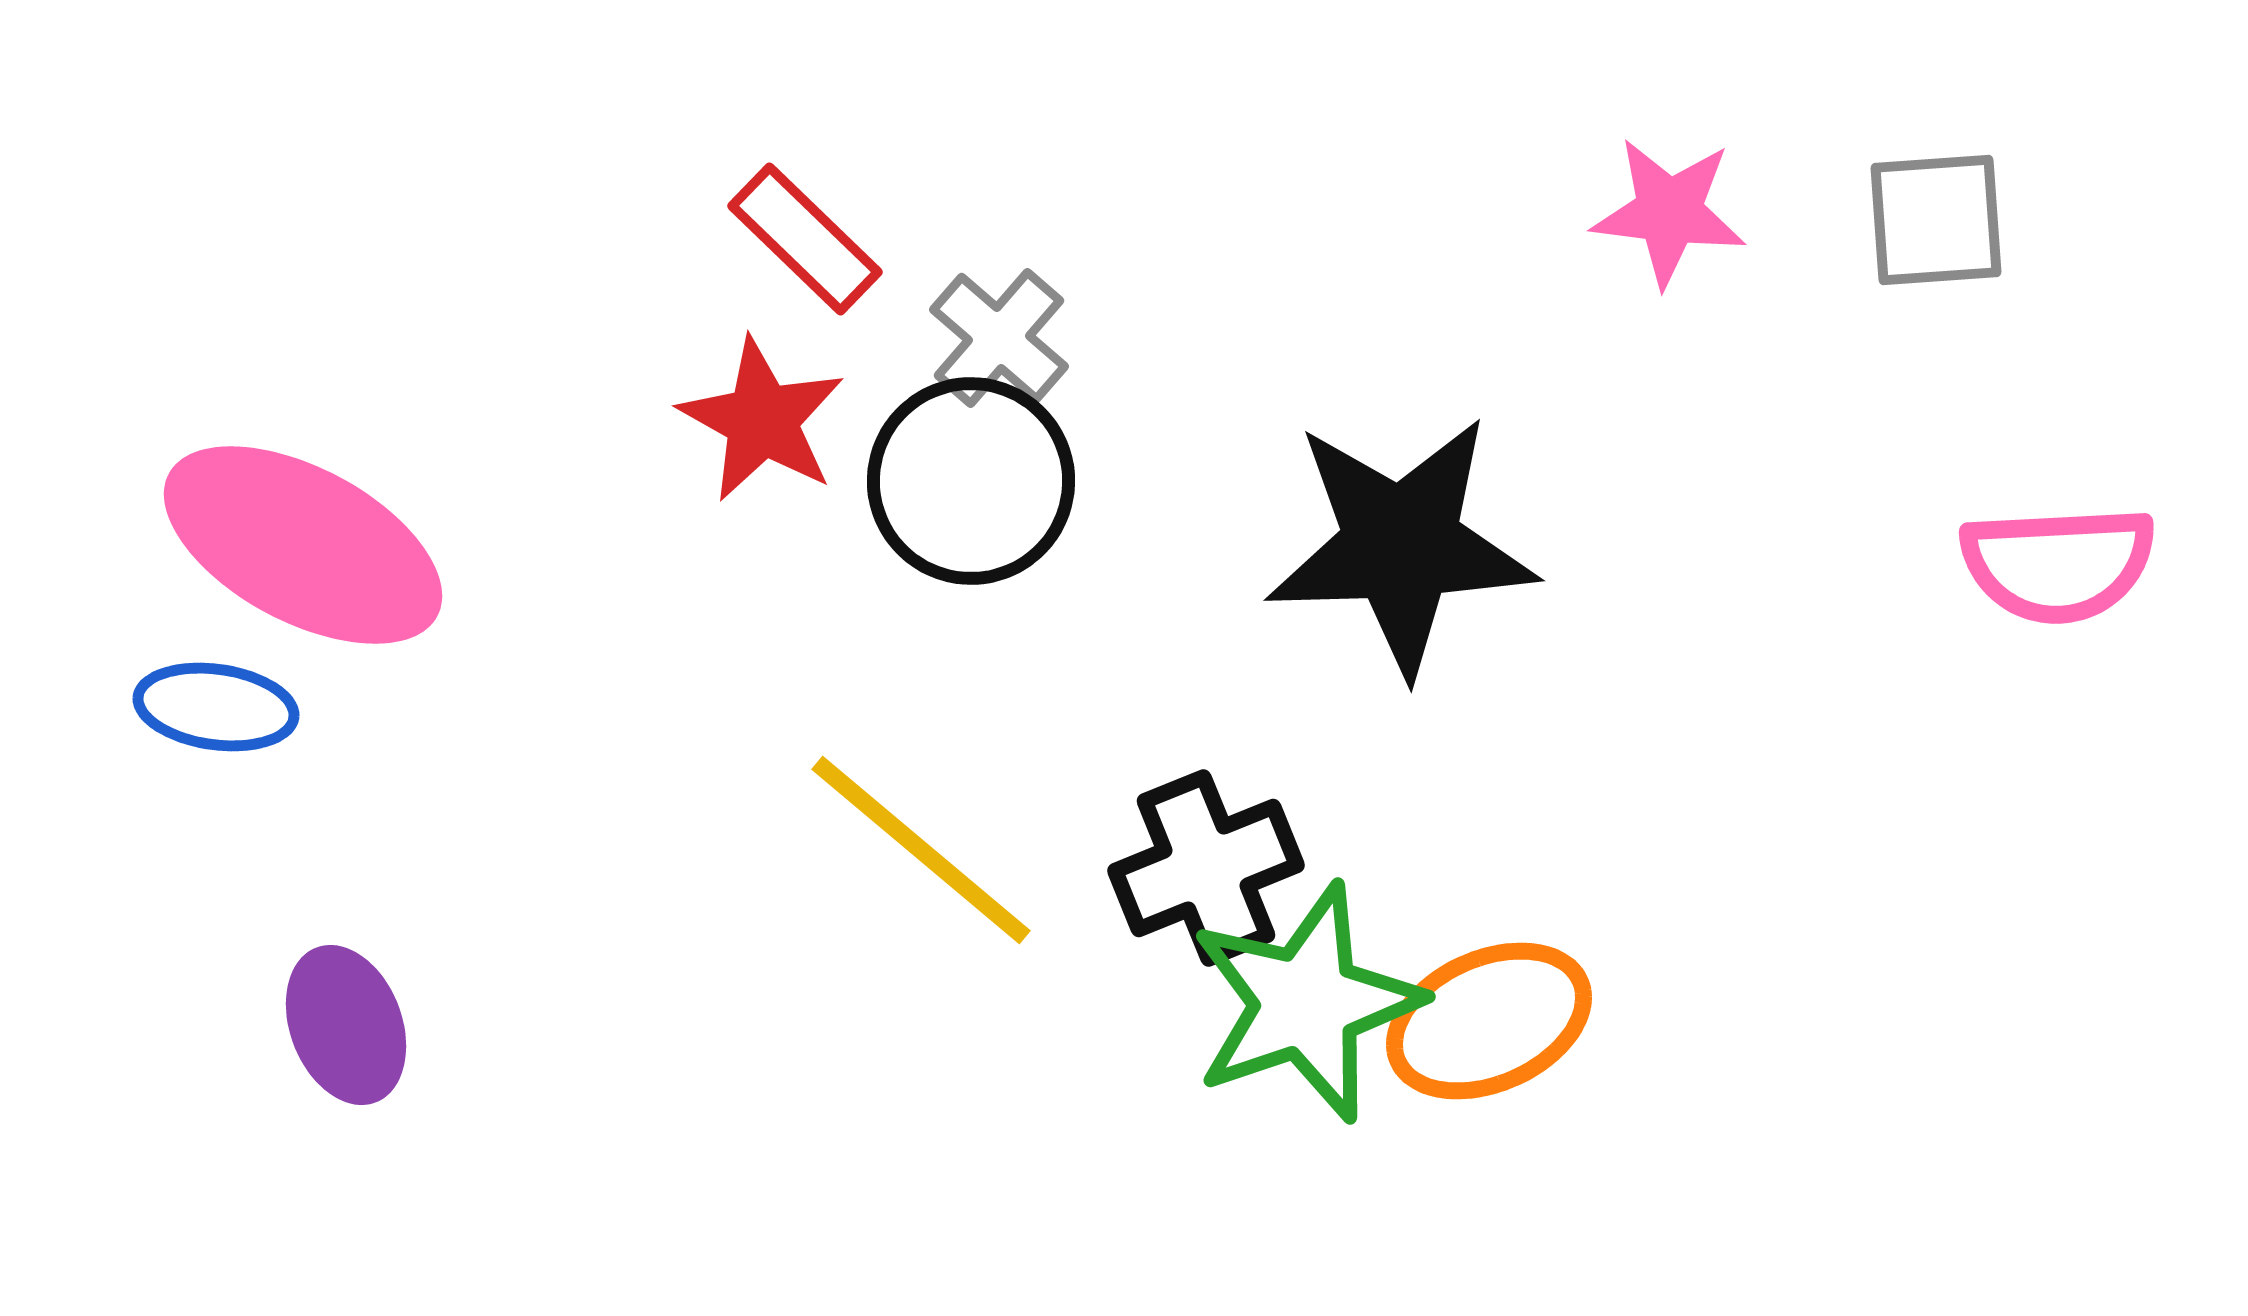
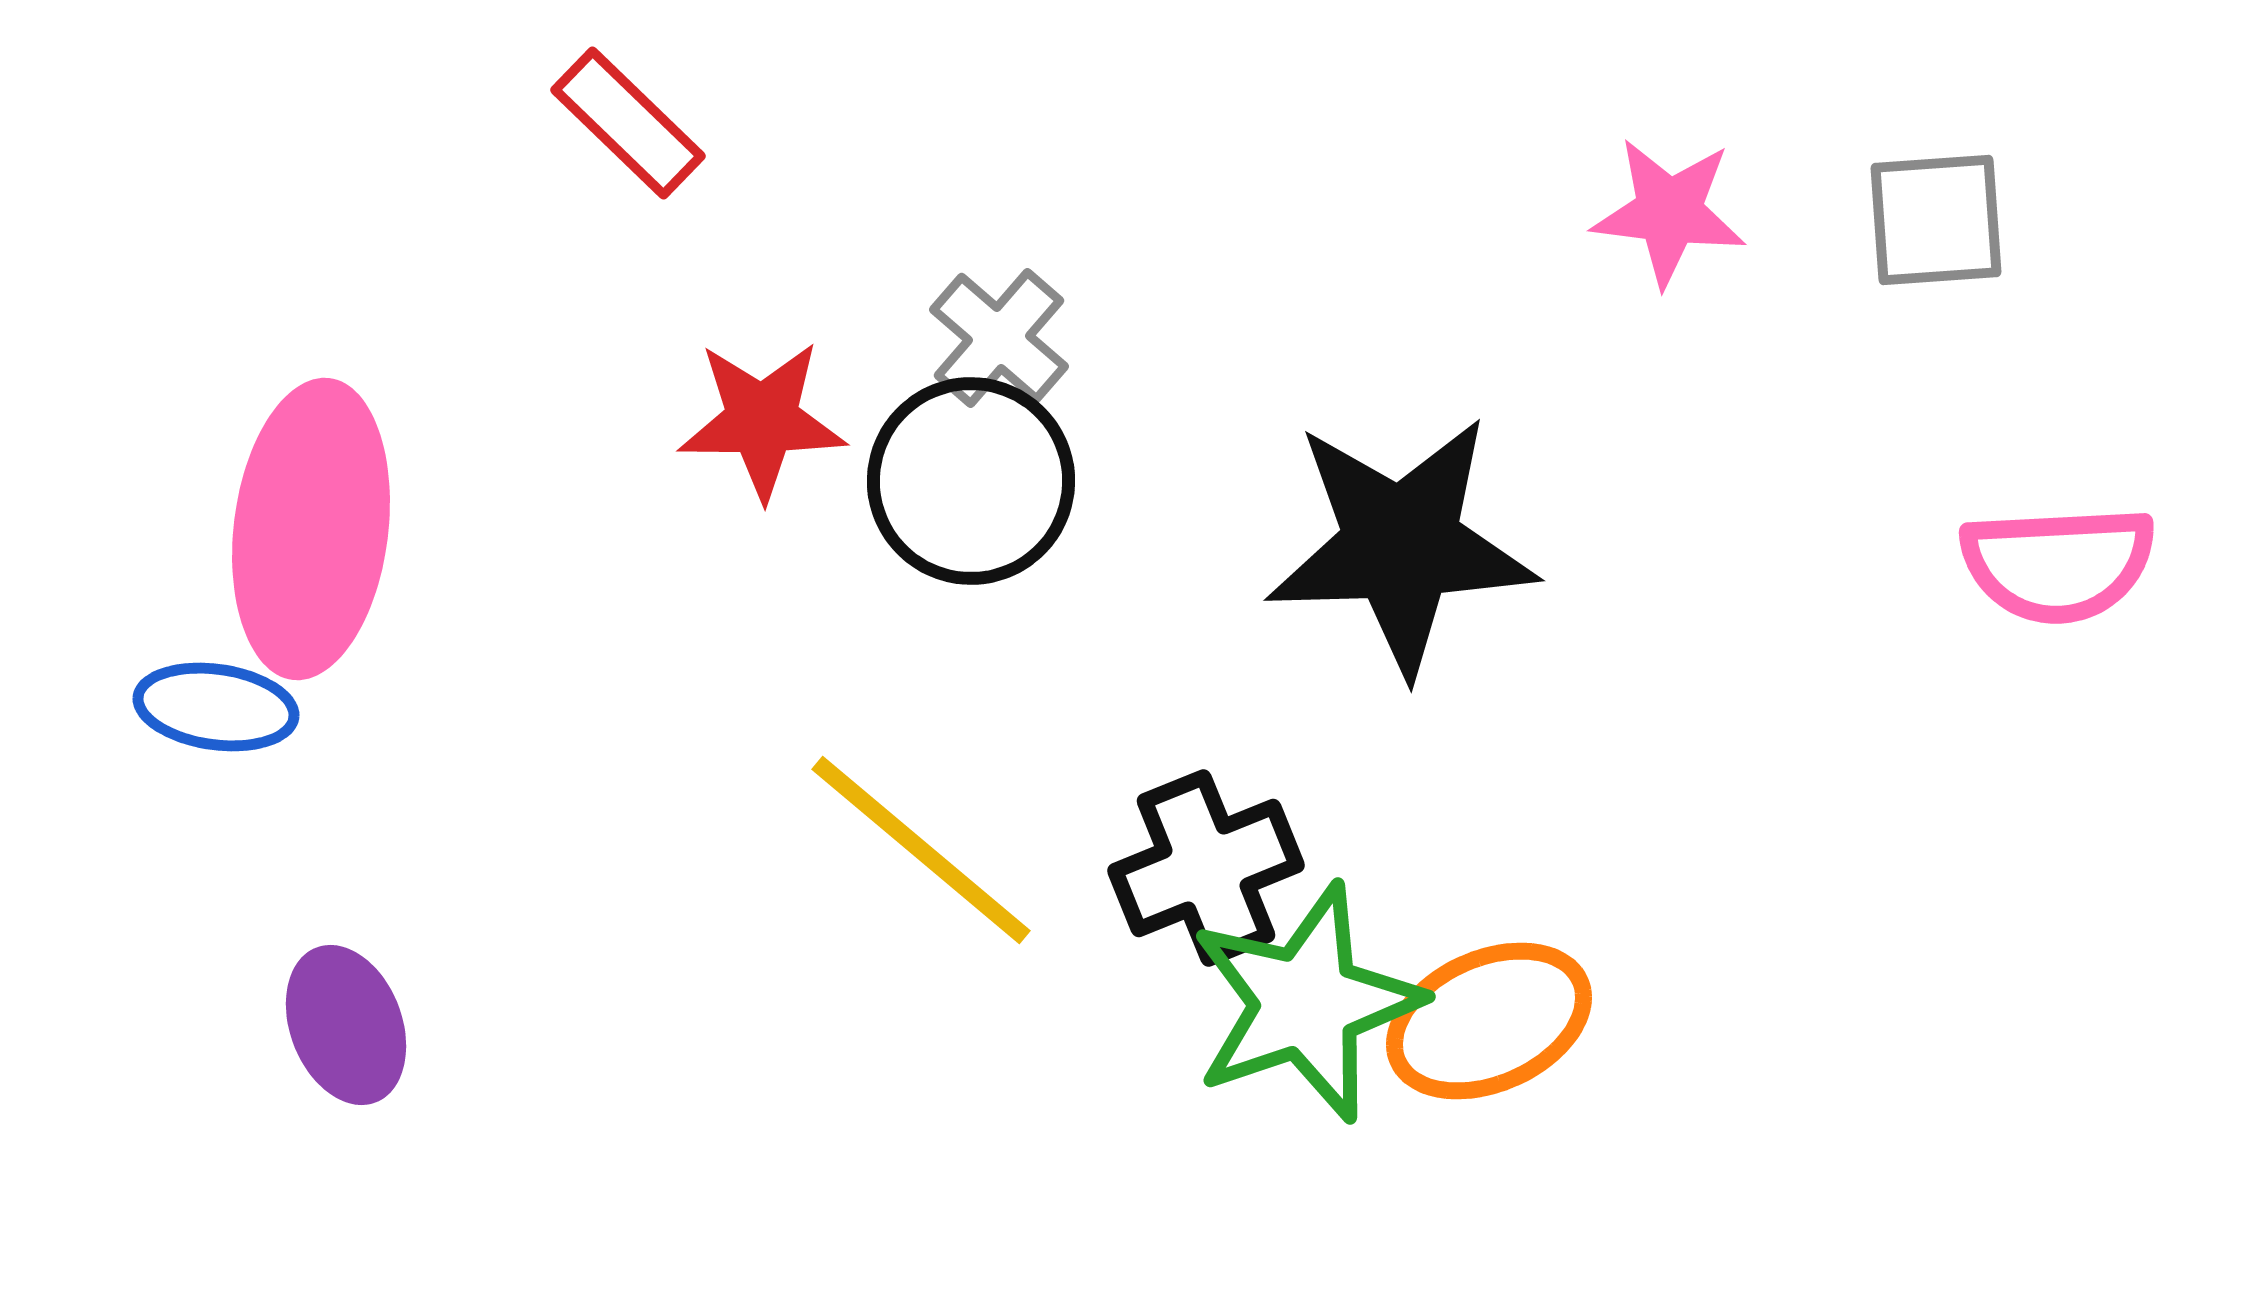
red rectangle: moved 177 px left, 116 px up
red star: rotated 29 degrees counterclockwise
pink ellipse: moved 8 px right, 16 px up; rotated 69 degrees clockwise
